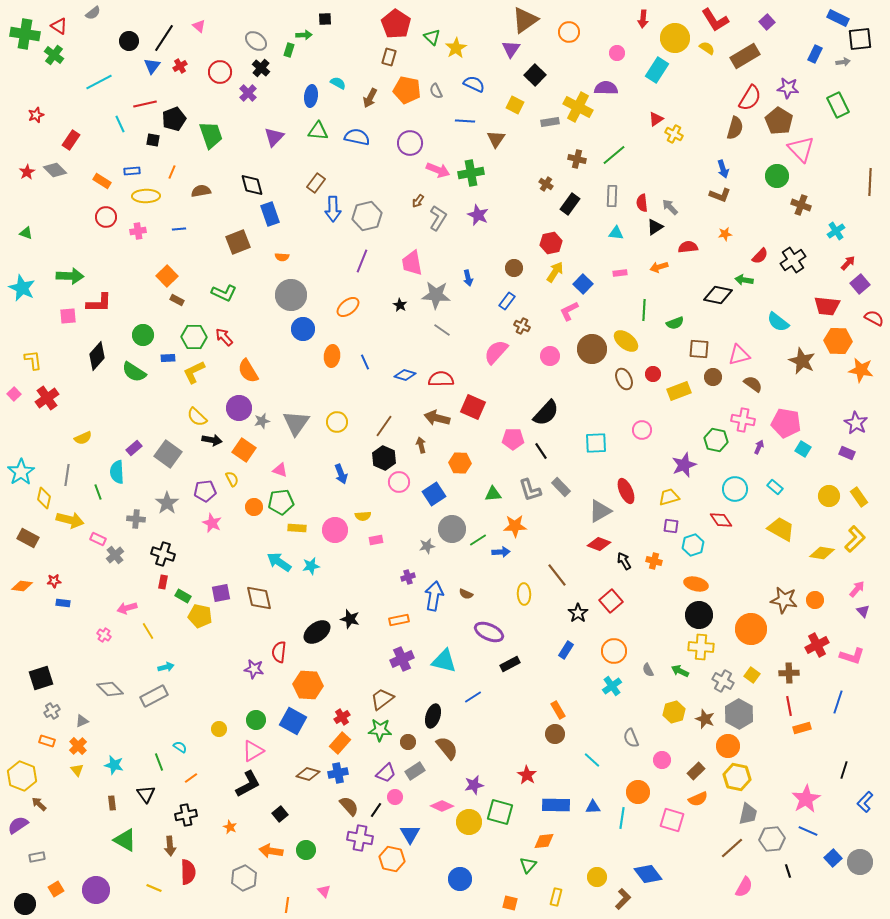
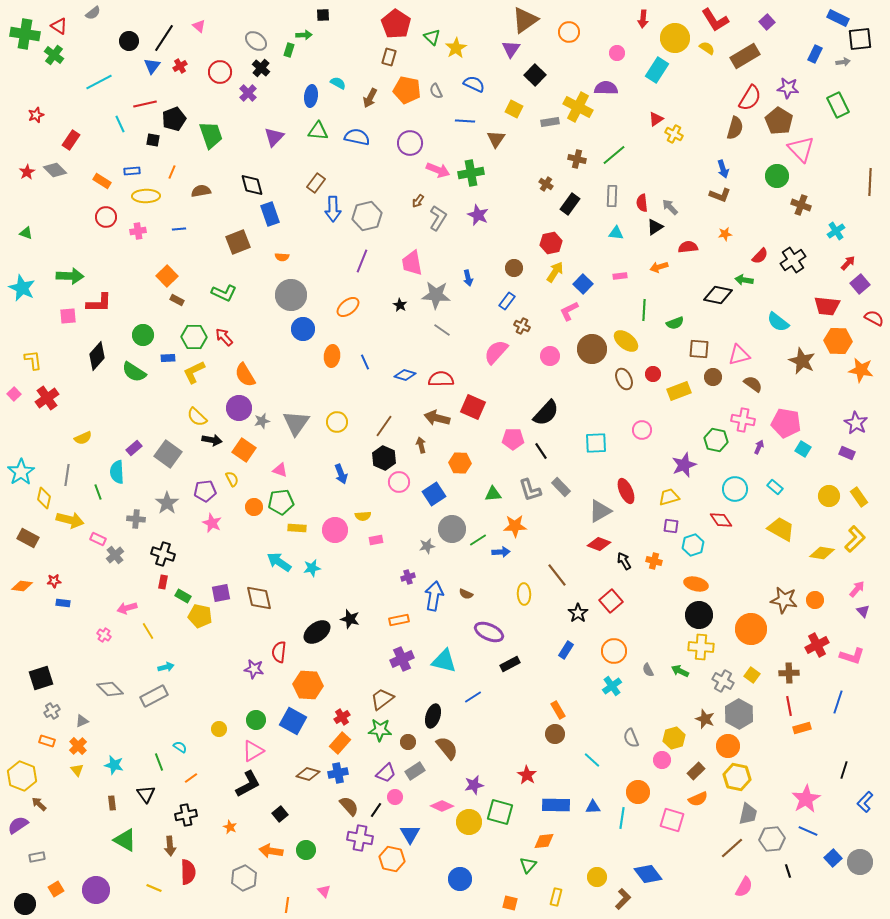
black square at (325, 19): moved 2 px left, 4 px up
yellow square at (515, 105): moved 1 px left, 4 px down
pink rectangle at (620, 273): moved 3 px down
orange semicircle at (248, 371): moved 3 px left, 4 px down
cyan star at (311, 566): moved 1 px right, 2 px down
yellow hexagon at (674, 712): moved 26 px down
